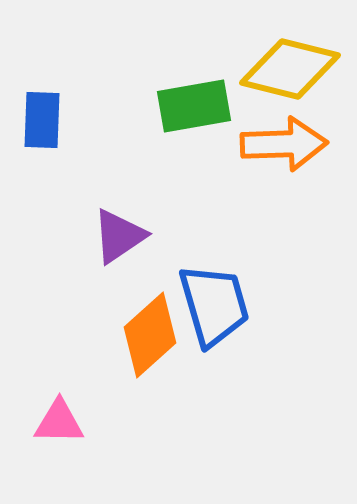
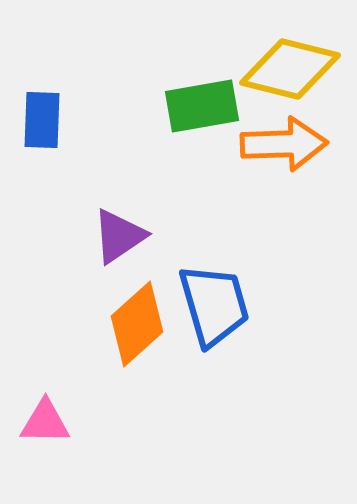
green rectangle: moved 8 px right
orange diamond: moved 13 px left, 11 px up
pink triangle: moved 14 px left
